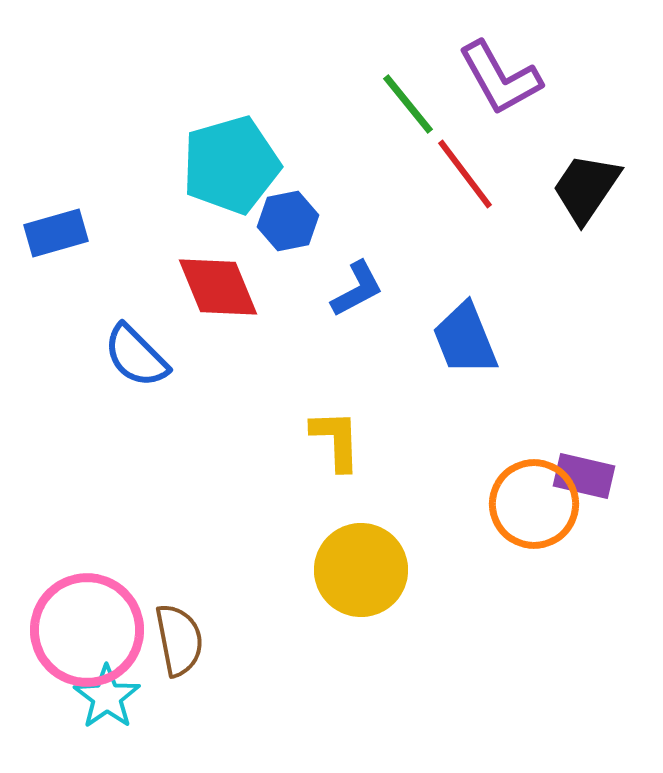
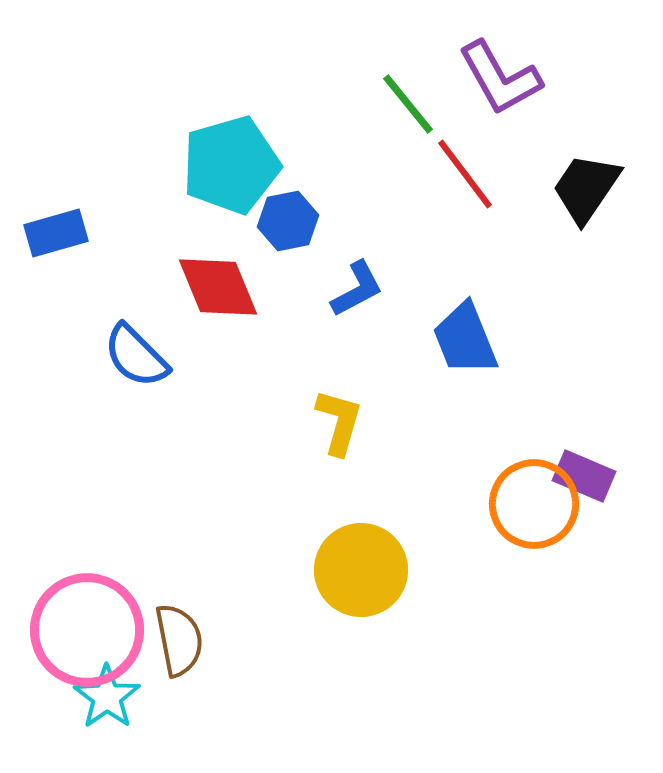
yellow L-shape: moved 3 px right, 18 px up; rotated 18 degrees clockwise
purple rectangle: rotated 10 degrees clockwise
